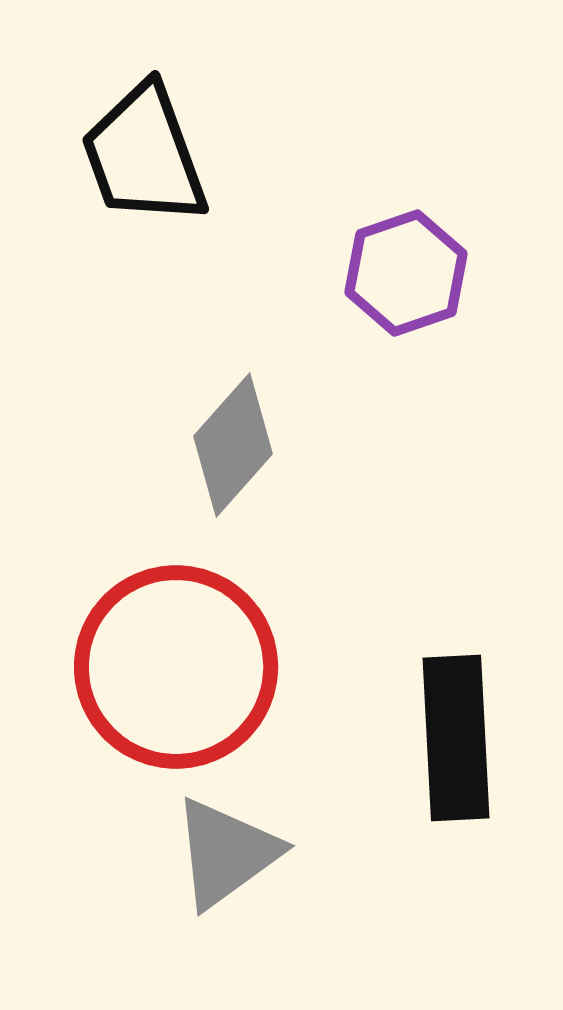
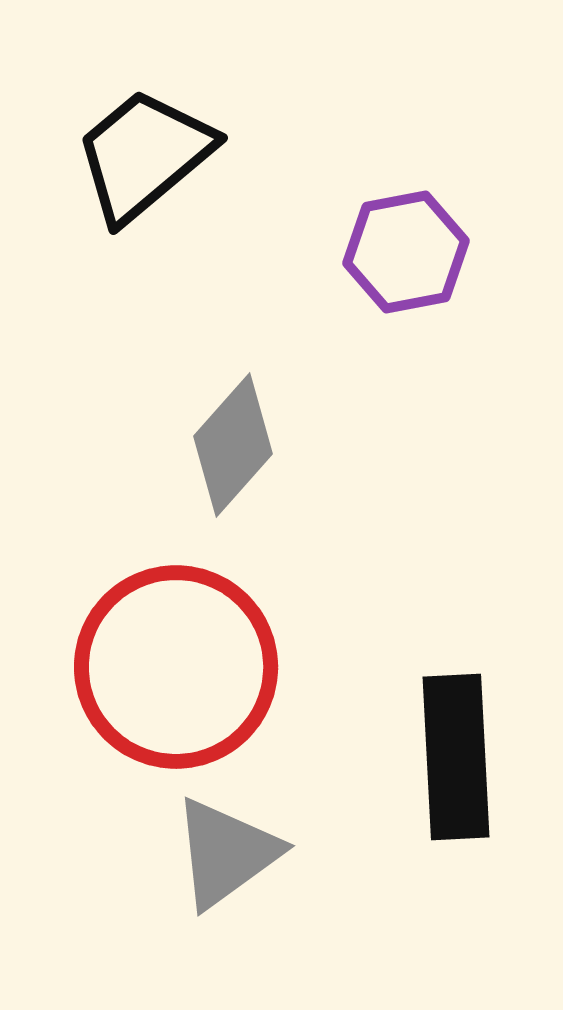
black trapezoid: rotated 70 degrees clockwise
purple hexagon: moved 21 px up; rotated 8 degrees clockwise
black rectangle: moved 19 px down
